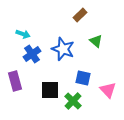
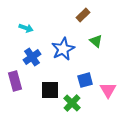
brown rectangle: moved 3 px right
cyan arrow: moved 3 px right, 6 px up
blue star: rotated 25 degrees clockwise
blue cross: moved 3 px down
blue square: moved 2 px right, 2 px down; rotated 28 degrees counterclockwise
pink triangle: rotated 12 degrees clockwise
green cross: moved 1 px left, 2 px down
